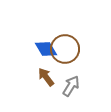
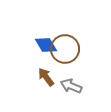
blue diamond: moved 4 px up
gray arrow: rotated 100 degrees counterclockwise
